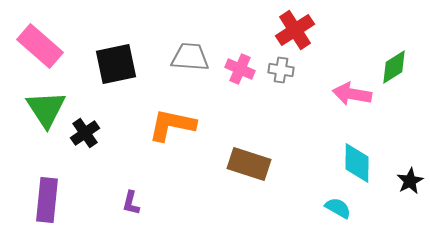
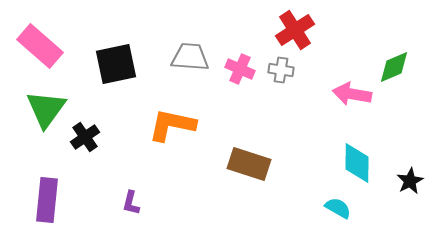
green diamond: rotated 9 degrees clockwise
green triangle: rotated 9 degrees clockwise
black cross: moved 4 px down
